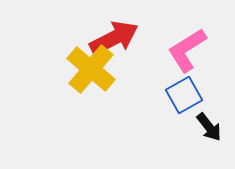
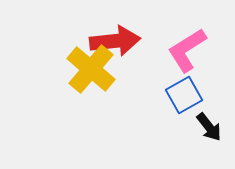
red arrow: moved 1 px right, 3 px down; rotated 21 degrees clockwise
